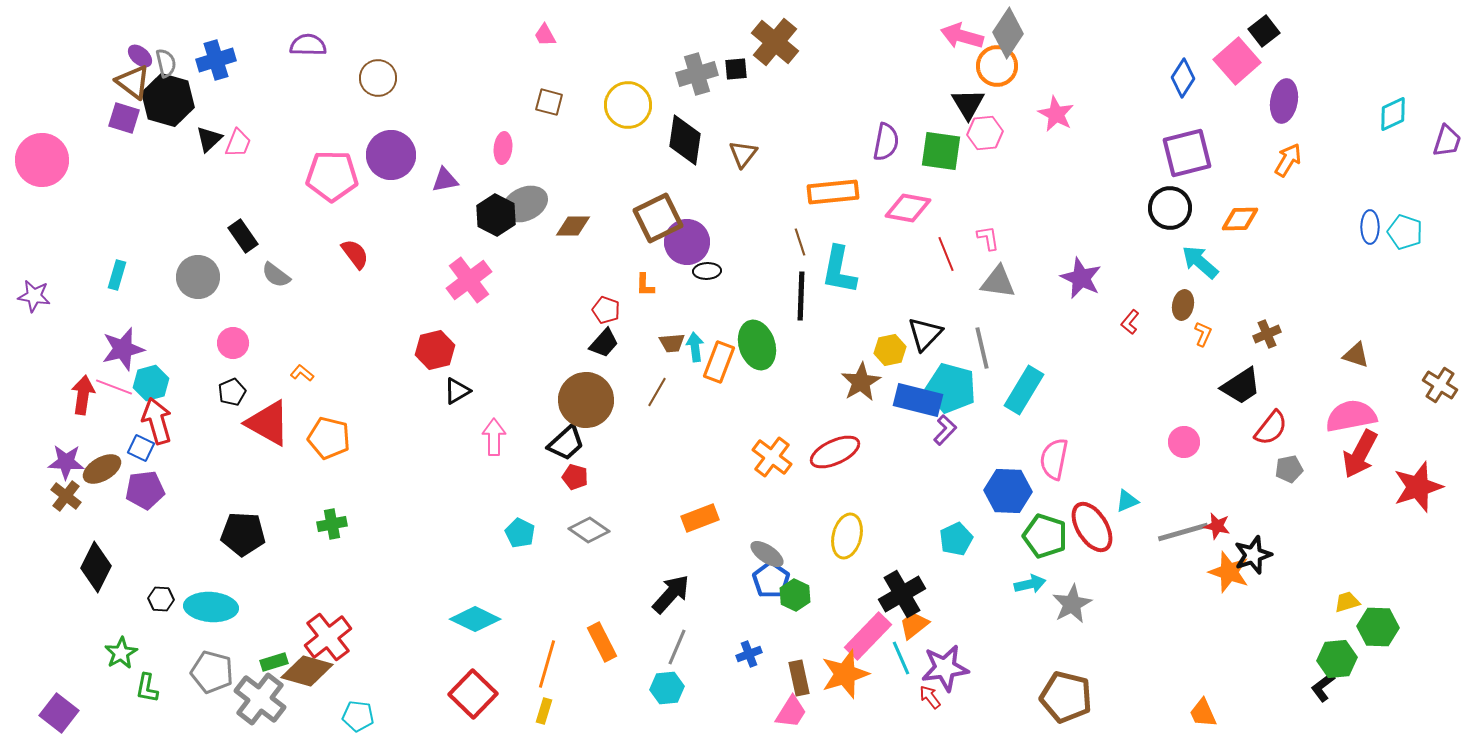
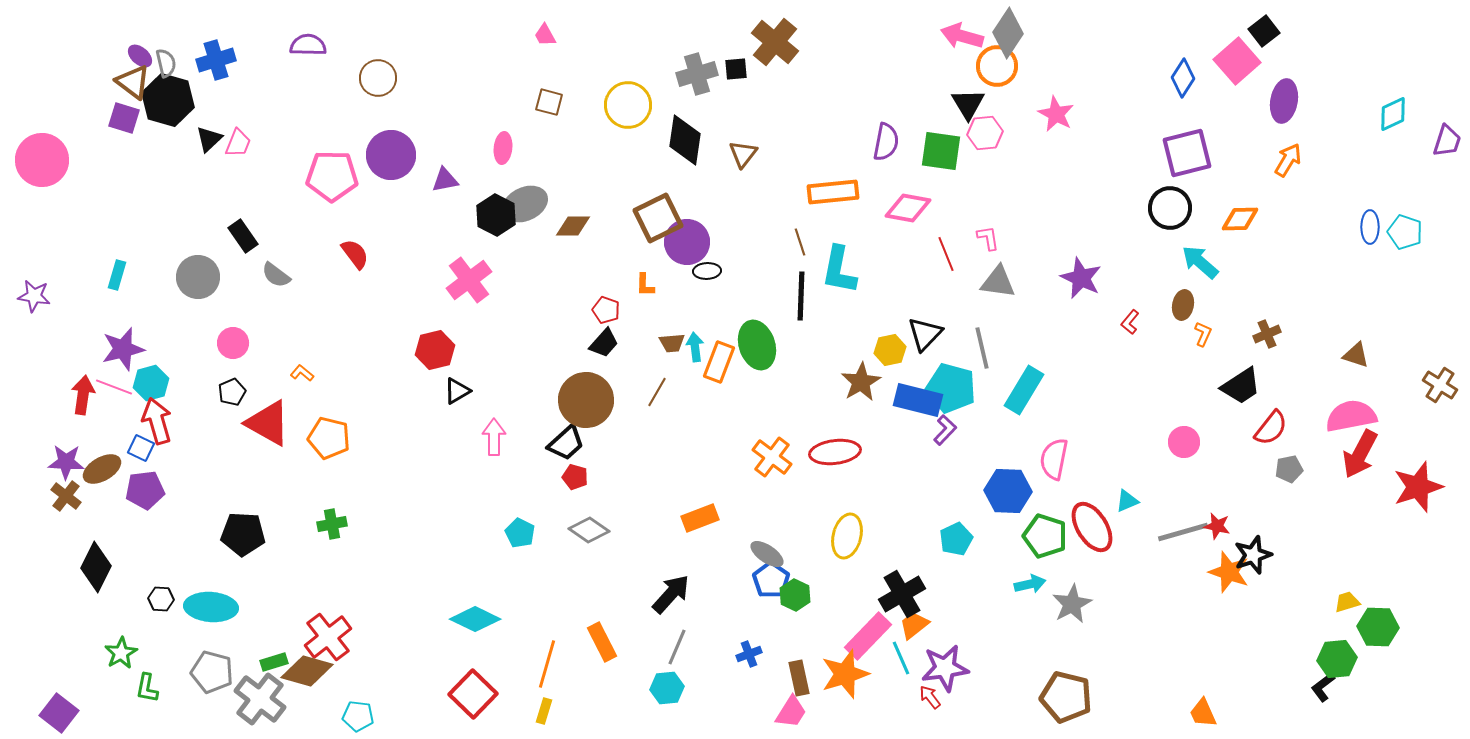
red ellipse at (835, 452): rotated 18 degrees clockwise
